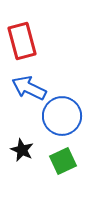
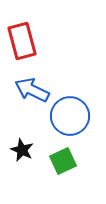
blue arrow: moved 3 px right, 2 px down
blue circle: moved 8 px right
